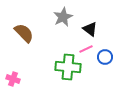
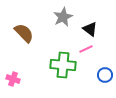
blue circle: moved 18 px down
green cross: moved 5 px left, 2 px up
